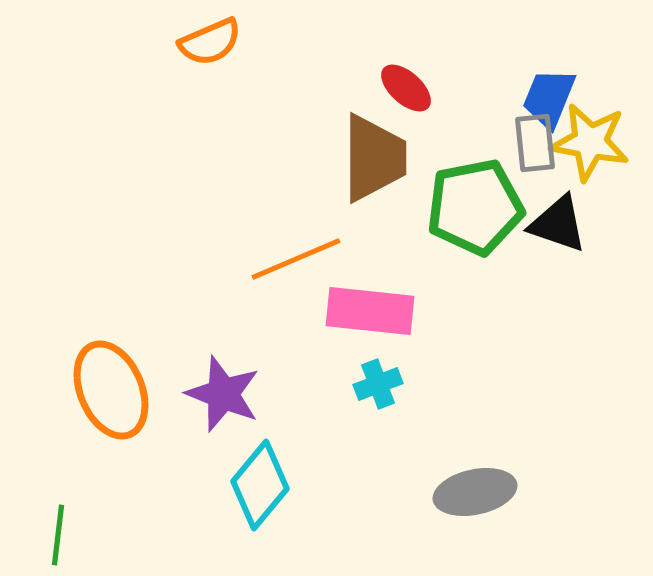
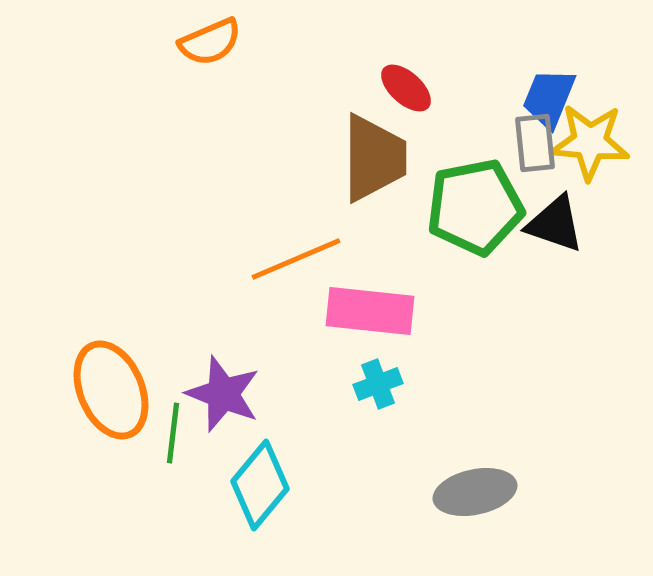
yellow star: rotated 6 degrees counterclockwise
black triangle: moved 3 px left
green line: moved 115 px right, 102 px up
